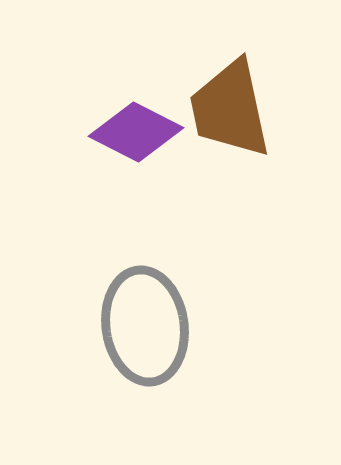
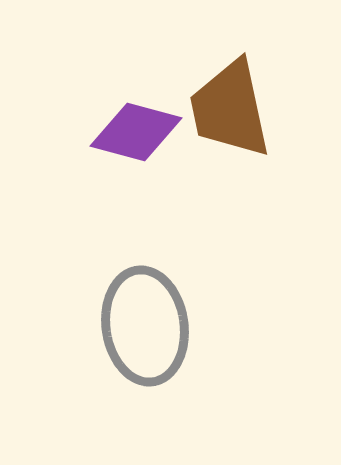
purple diamond: rotated 12 degrees counterclockwise
